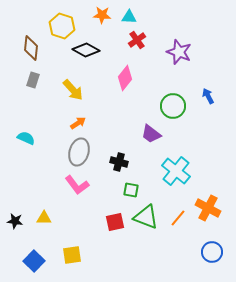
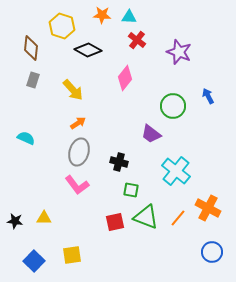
red cross: rotated 18 degrees counterclockwise
black diamond: moved 2 px right
